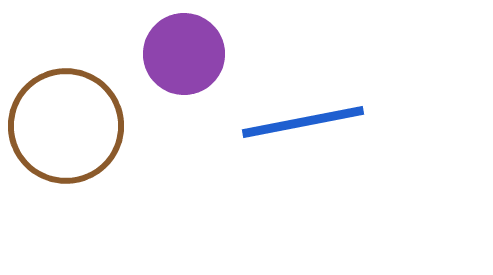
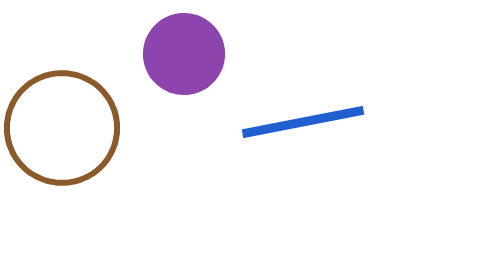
brown circle: moved 4 px left, 2 px down
